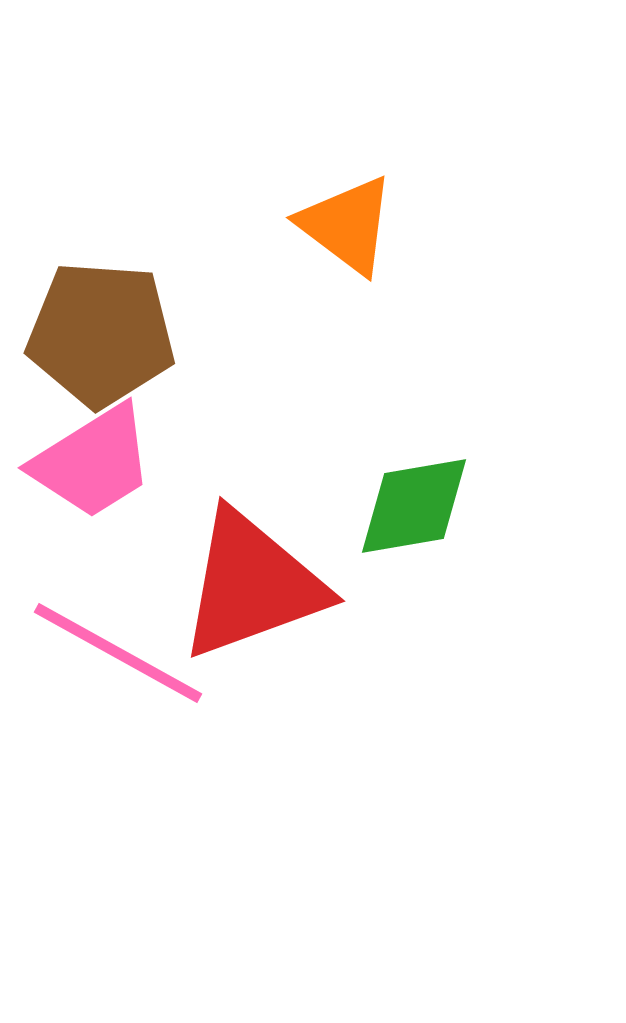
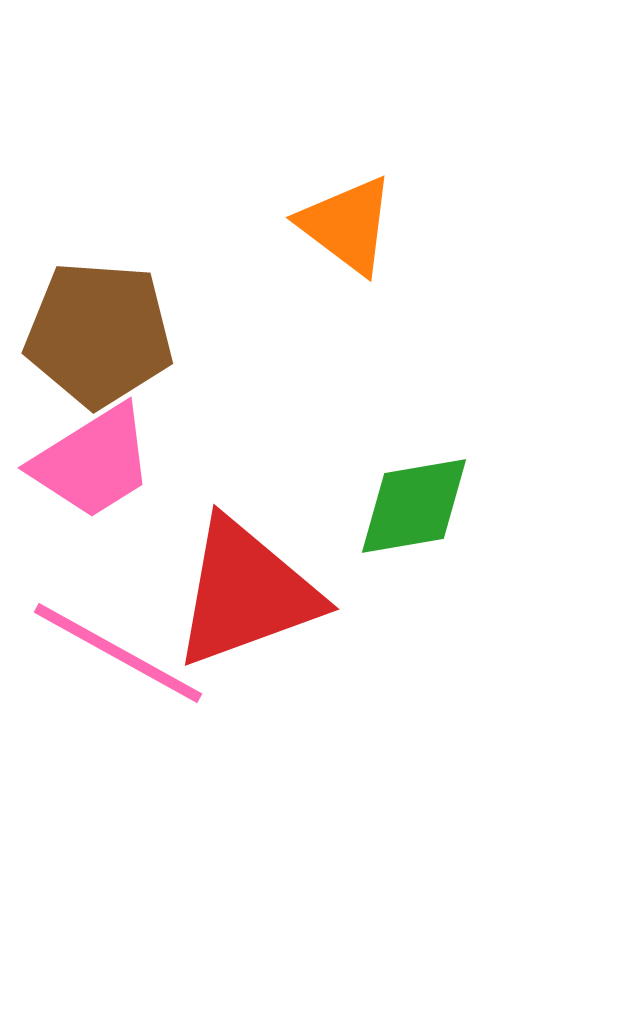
brown pentagon: moved 2 px left
red triangle: moved 6 px left, 8 px down
